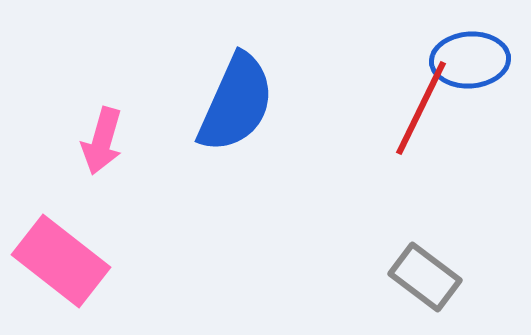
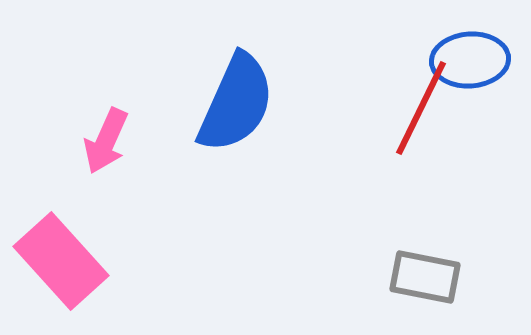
pink arrow: moved 4 px right; rotated 8 degrees clockwise
pink rectangle: rotated 10 degrees clockwise
gray rectangle: rotated 26 degrees counterclockwise
